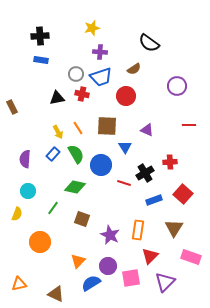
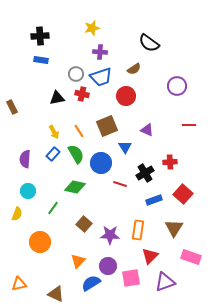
brown square at (107, 126): rotated 25 degrees counterclockwise
orange line at (78, 128): moved 1 px right, 3 px down
yellow arrow at (58, 132): moved 4 px left
blue circle at (101, 165): moved 2 px up
red line at (124, 183): moved 4 px left, 1 px down
brown square at (82, 219): moved 2 px right, 5 px down; rotated 21 degrees clockwise
purple star at (110, 235): rotated 24 degrees counterclockwise
purple triangle at (165, 282): rotated 25 degrees clockwise
